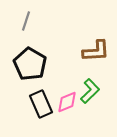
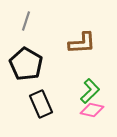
brown L-shape: moved 14 px left, 8 px up
black pentagon: moved 4 px left
pink diamond: moved 25 px right, 8 px down; rotated 35 degrees clockwise
